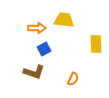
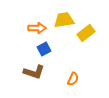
yellow trapezoid: rotated 15 degrees counterclockwise
yellow rectangle: moved 10 px left, 11 px up; rotated 54 degrees clockwise
